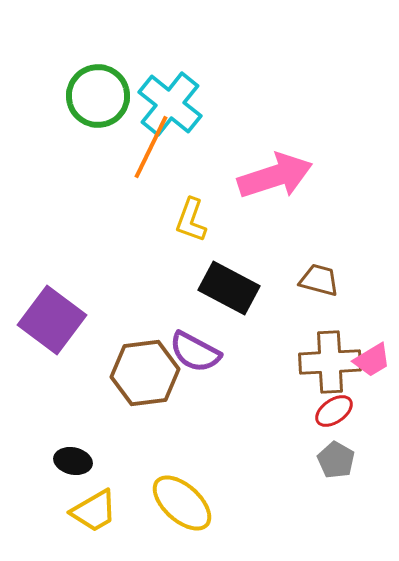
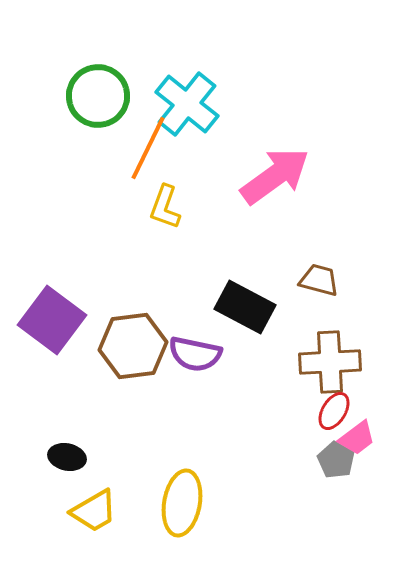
cyan cross: moved 17 px right
orange line: moved 3 px left, 1 px down
pink arrow: rotated 18 degrees counterclockwise
yellow L-shape: moved 26 px left, 13 px up
black rectangle: moved 16 px right, 19 px down
purple semicircle: moved 2 px down; rotated 16 degrees counterclockwise
pink trapezoid: moved 15 px left, 78 px down; rotated 6 degrees counterclockwise
brown hexagon: moved 12 px left, 27 px up
red ellipse: rotated 24 degrees counterclockwise
black ellipse: moved 6 px left, 4 px up
yellow ellipse: rotated 58 degrees clockwise
